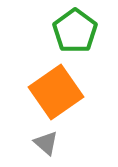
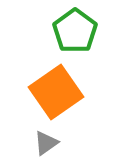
gray triangle: rotated 44 degrees clockwise
